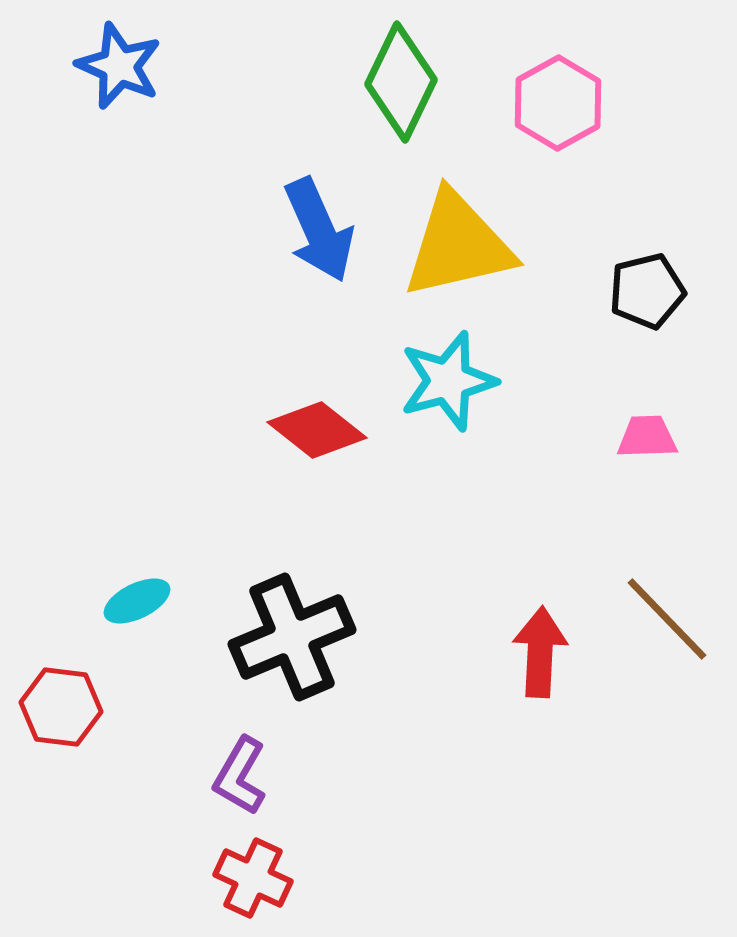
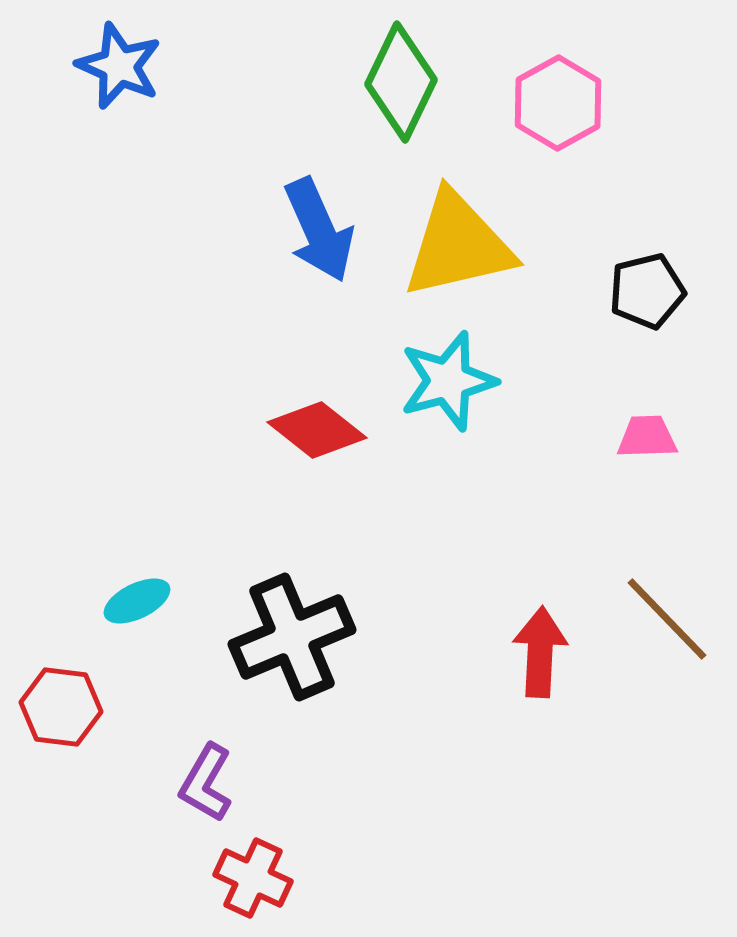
purple L-shape: moved 34 px left, 7 px down
